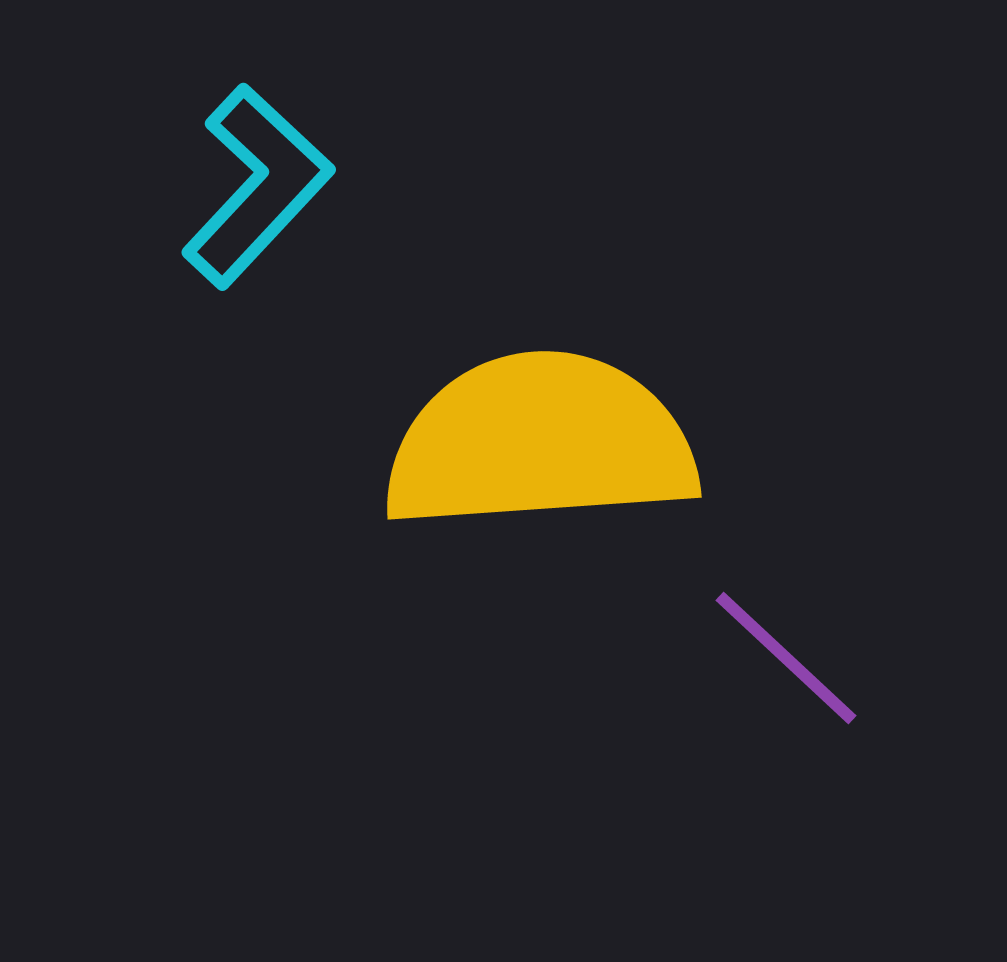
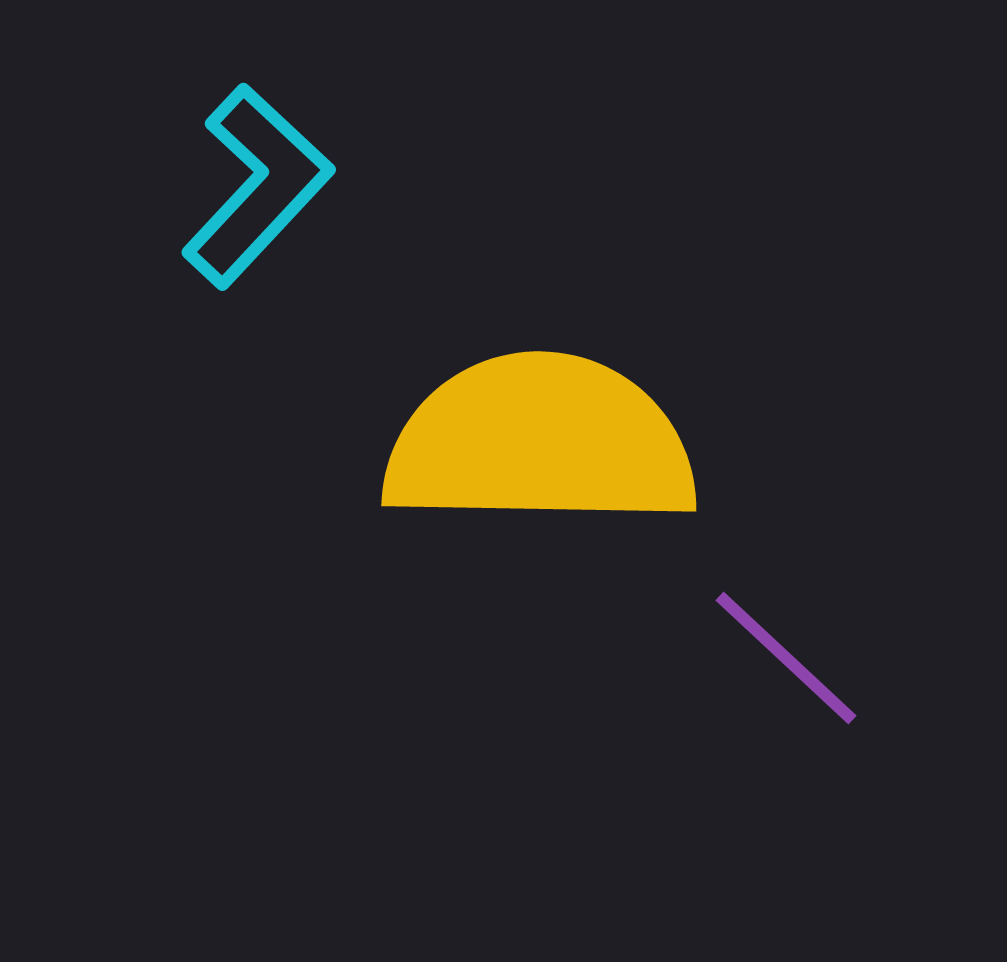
yellow semicircle: rotated 5 degrees clockwise
